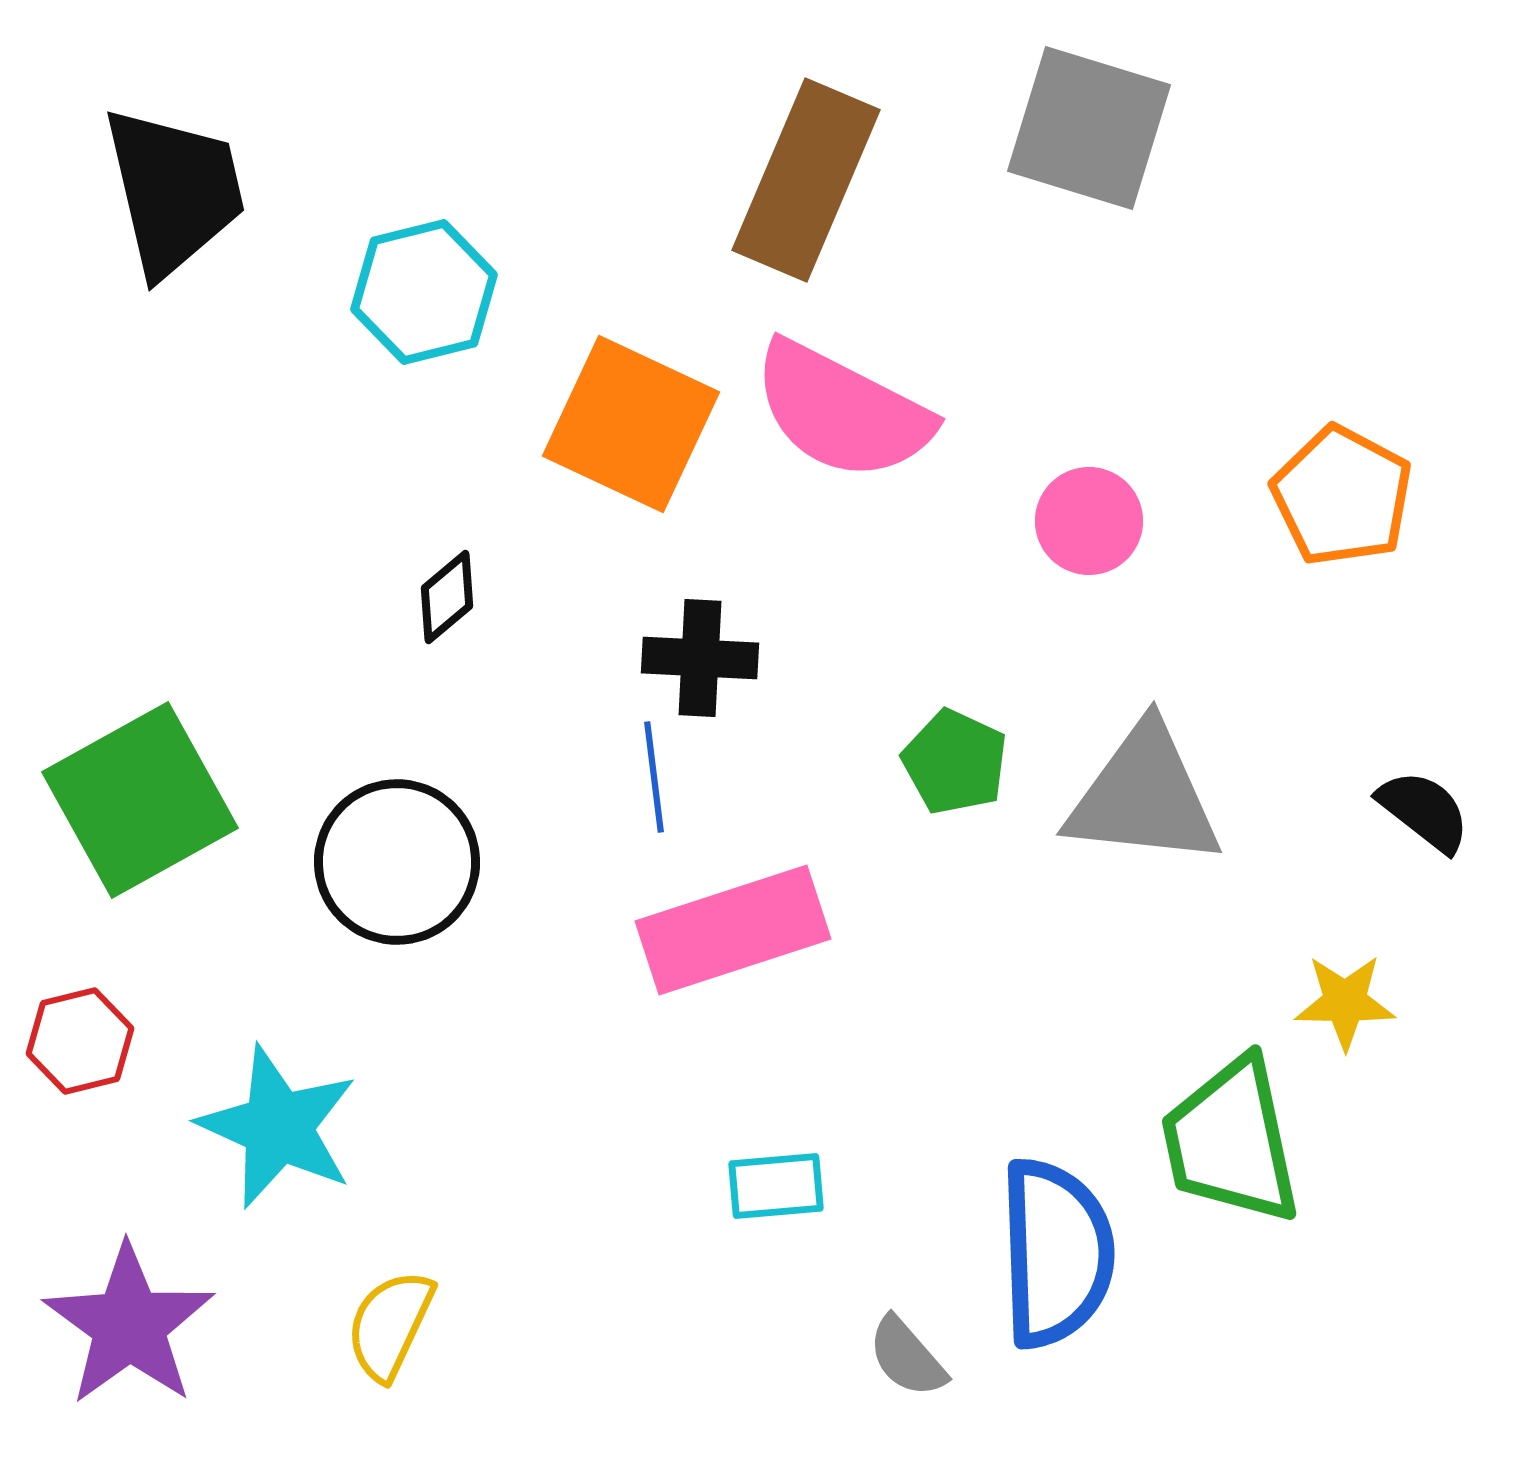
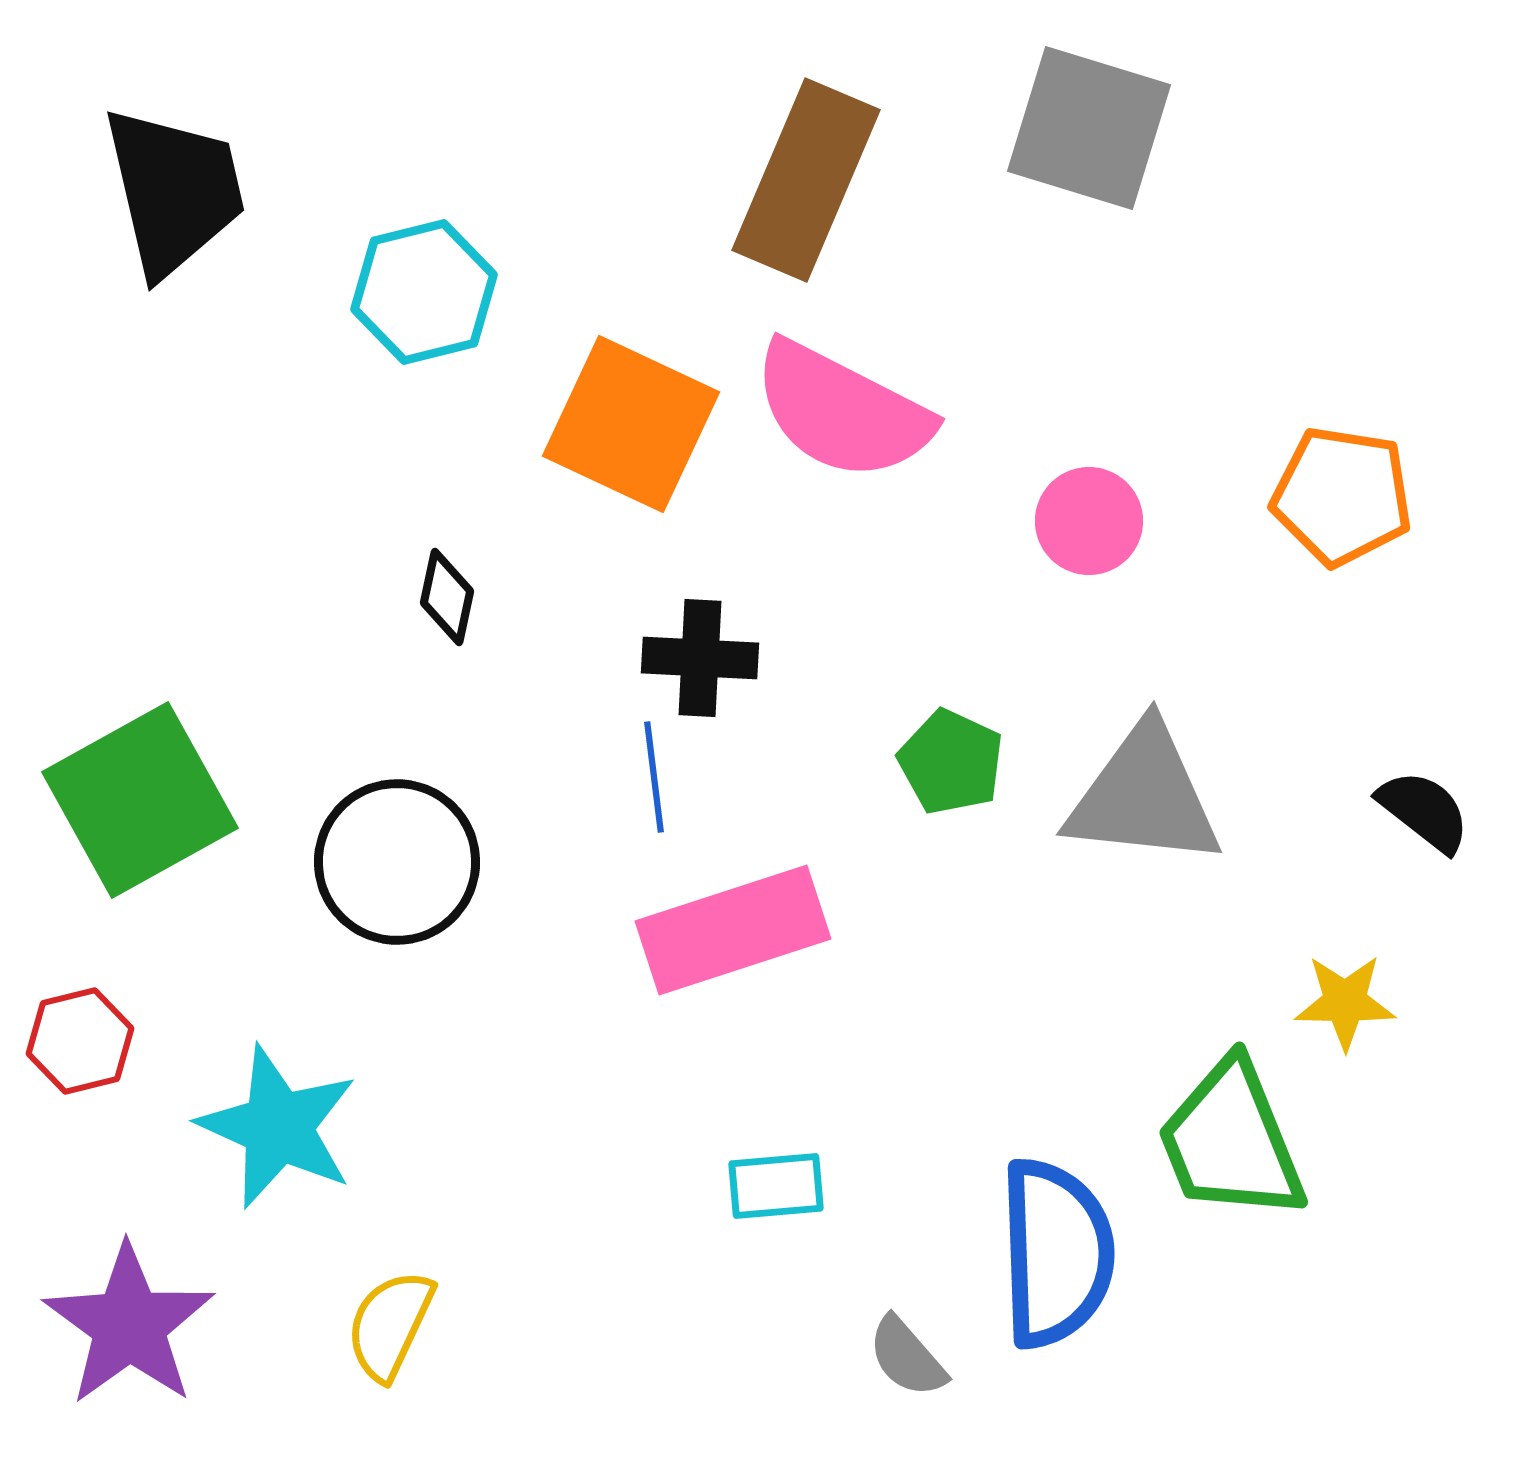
orange pentagon: rotated 19 degrees counterclockwise
black diamond: rotated 38 degrees counterclockwise
green pentagon: moved 4 px left
green trapezoid: rotated 10 degrees counterclockwise
